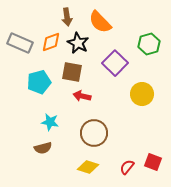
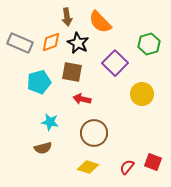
red arrow: moved 3 px down
